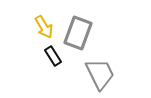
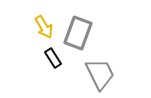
black rectangle: moved 2 px down
